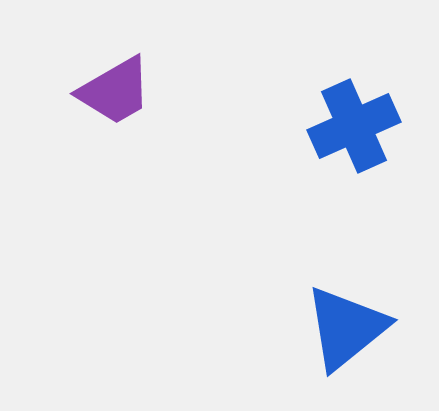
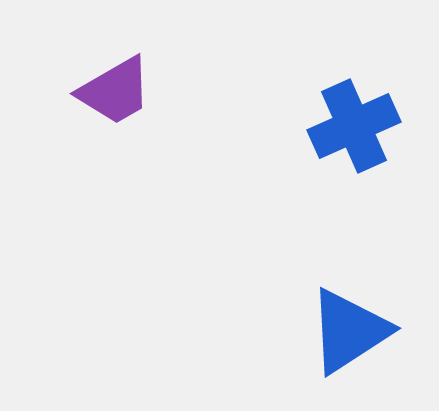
blue triangle: moved 3 px right, 3 px down; rotated 6 degrees clockwise
